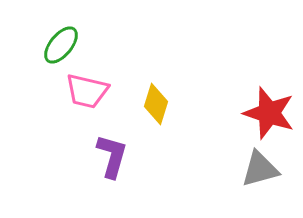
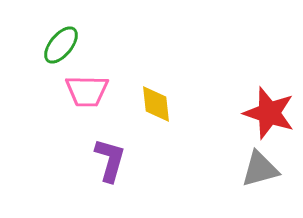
pink trapezoid: rotated 12 degrees counterclockwise
yellow diamond: rotated 24 degrees counterclockwise
purple L-shape: moved 2 px left, 4 px down
